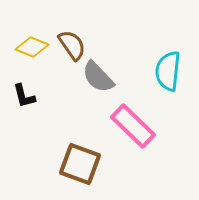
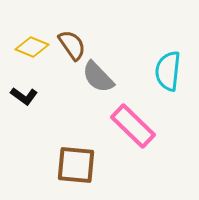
black L-shape: rotated 40 degrees counterclockwise
brown square: moved 4 px left, 1 px down; rotated 15 degrees counterclockwise
